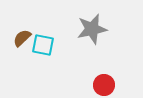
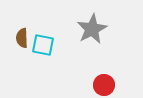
gray star: rotated 16 degrees counterclockwise
brown semicircle: rotated 48 degrees counterclockwise
